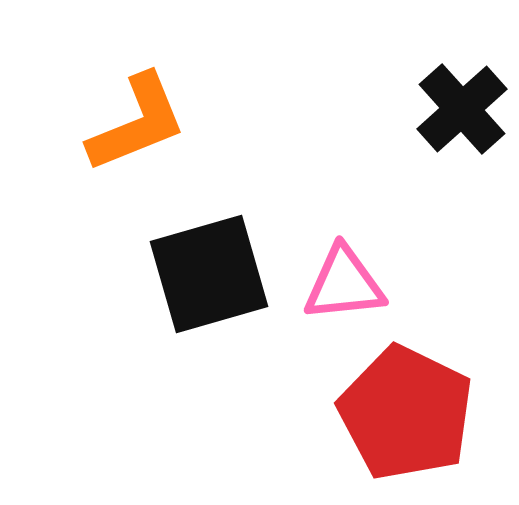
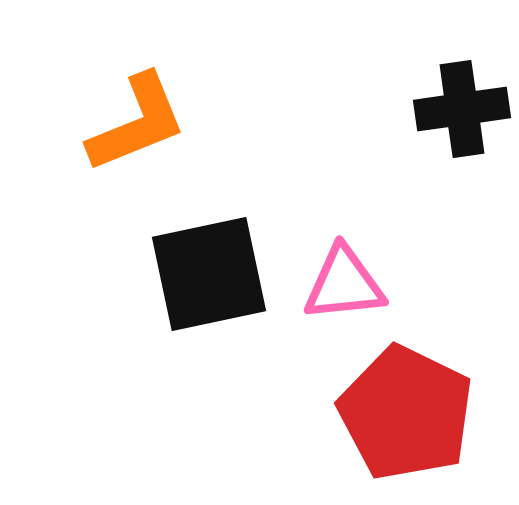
black cross: rotated 34 degrees clockwise
black square: rotated 4 degrees clockwise
